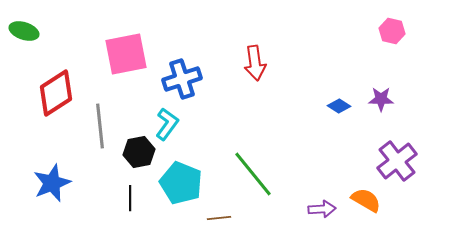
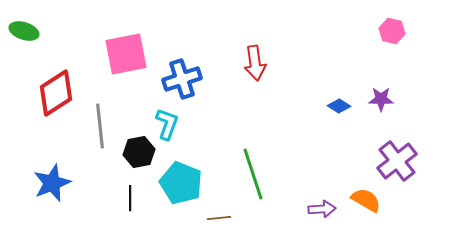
cyan L-shape: rotated 16 degrees counterclockwise
green line: rotated 21 degrees clockwise
